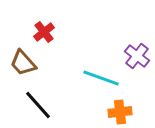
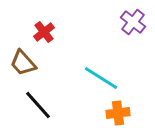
purple cross: moved 4 px left, 34 px up
cyan line: rotated 12 degrees clockwise
orange cross: moved 2 px left, 1 px down
